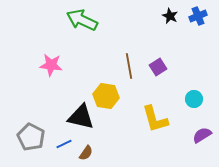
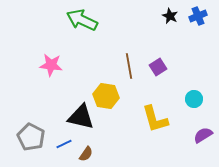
purple semicircle: moved 1 px right
brown semicircle: moved 1 px down
